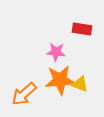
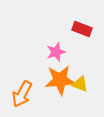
red rectangle: rotated 12 degrees clockwise
pink star: rotated 24 degrees counterclockwise
orange arrow: moved 2 px left; rotated 20 degrees counterclockwise
